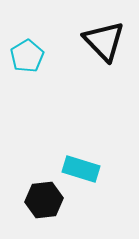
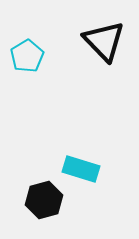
black hexagon: rotated 9 degrees counterclockwise
